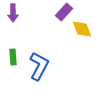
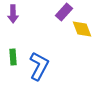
purple arrow: moved 1 px down
